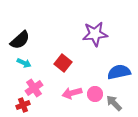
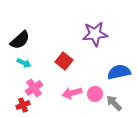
red square: moved 1 px right, 2 px up
